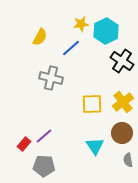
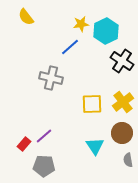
yellow semicircle: moved 14 px left, 20 px up; rotated 114 degrees clockwise
blue line: moved 1 px left, 1 px up
